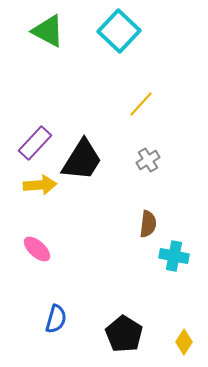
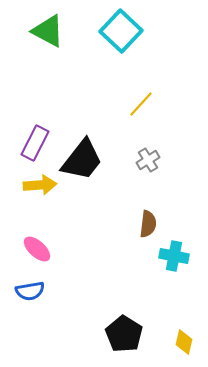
cyan square: moved 2 px right
purple rectangle: rotated 16 degrees counterclockwise
black trapezoid: rotated 6 degrees clockwise
blue semicircle: moved 26 px left, 28 px up; rotated 64 degrees clockwise
yellow diamond: rotated 20 degrees counterclockwise
